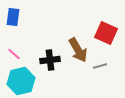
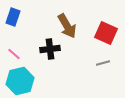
blue rectangle: rotated 12 degrees clockwise
brown arrow: moved 11 px left, 24 px up
black cross: moved 11 px up
gray line: moved 3 px right, 3 px up
cyan hexagon: moved 1 px left
